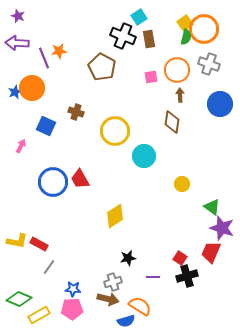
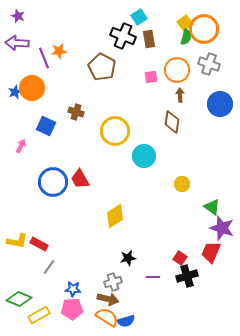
orange semicircle at (140, 306): moved 33 px left, 11 px down
